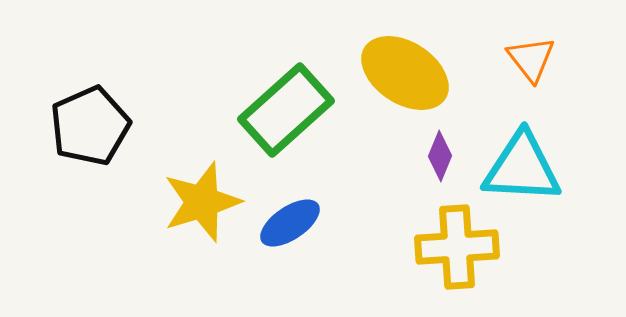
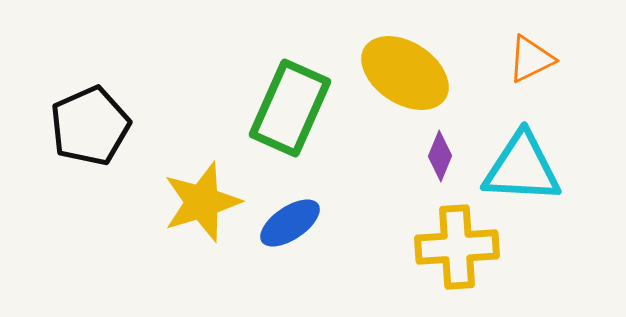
orange triangle: rotated 42 degrees clockwise
green rectangle: moved 4 px right, 2 px up; rotated 24 degrees counterclockwise
